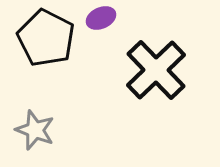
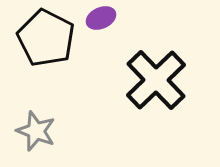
black cross: moved 10 px down
gray star: moved 1 px right, 1 px down
